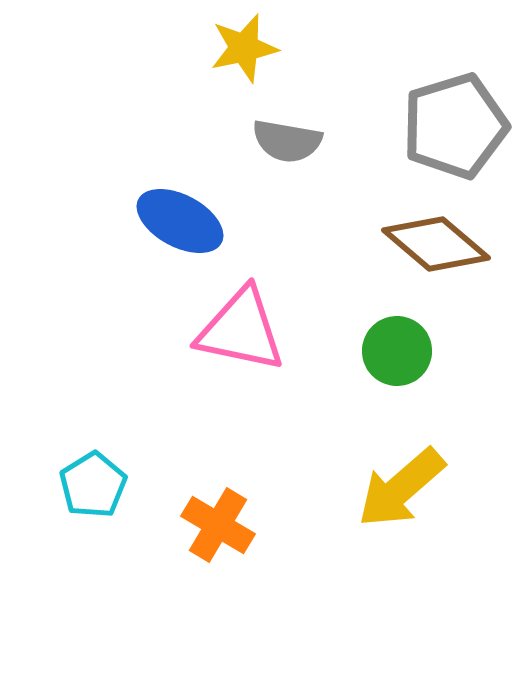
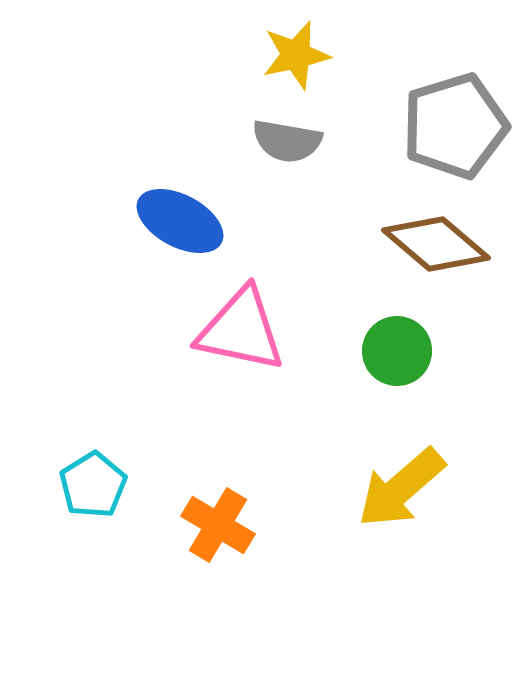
yellow star: moved 52 px right, 7 px down
